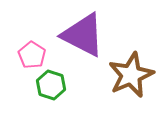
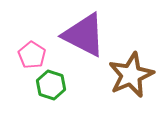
purple triangle: moved 1 px right
